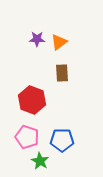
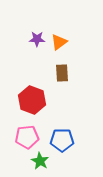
pink pentagon: rotated 25 degrees counterclockwise
